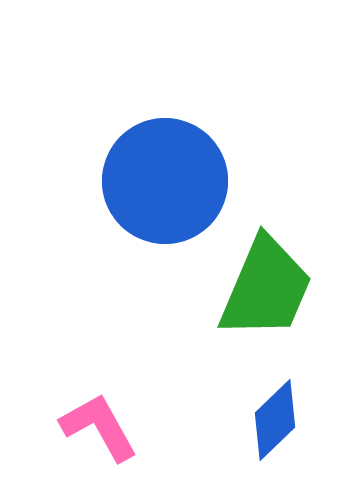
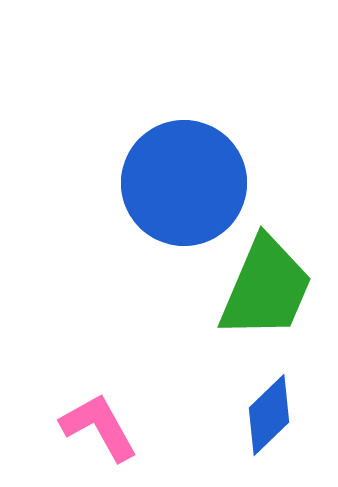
blue circle: moved 19 px right, 2 px down
blue diamond: moved 6 px left, 5 px up
